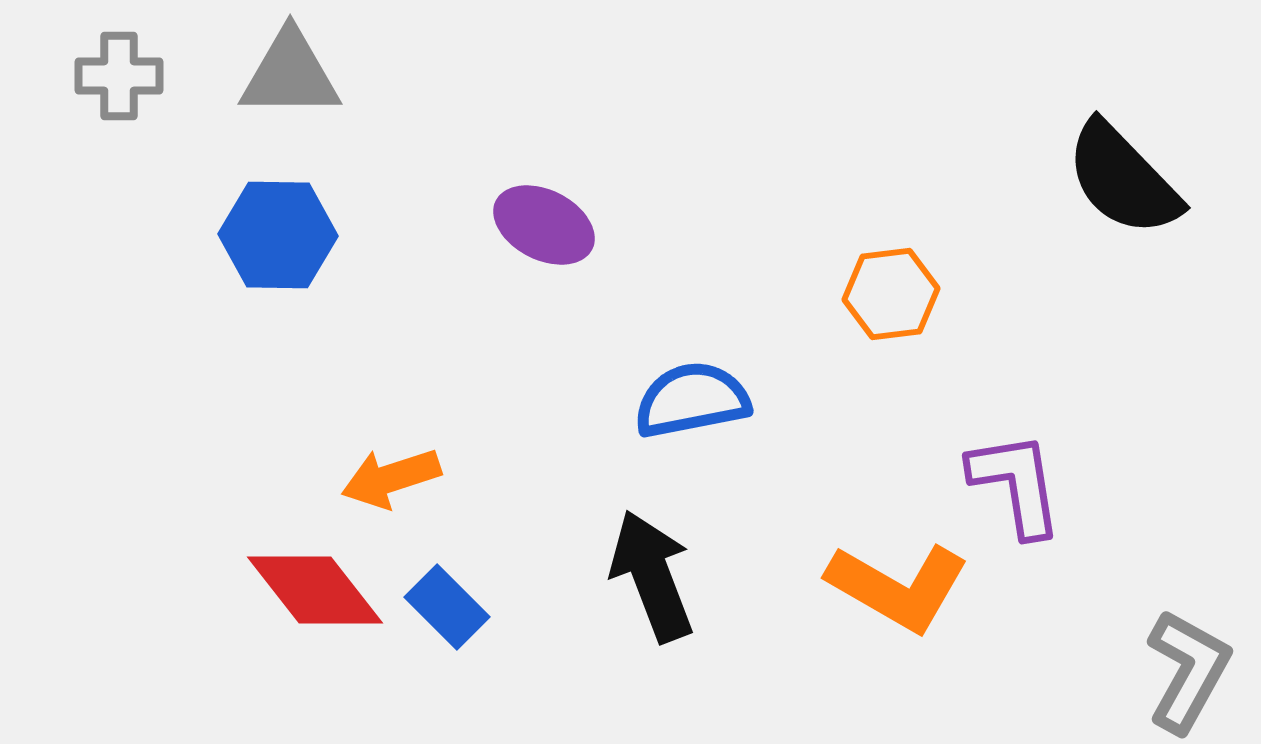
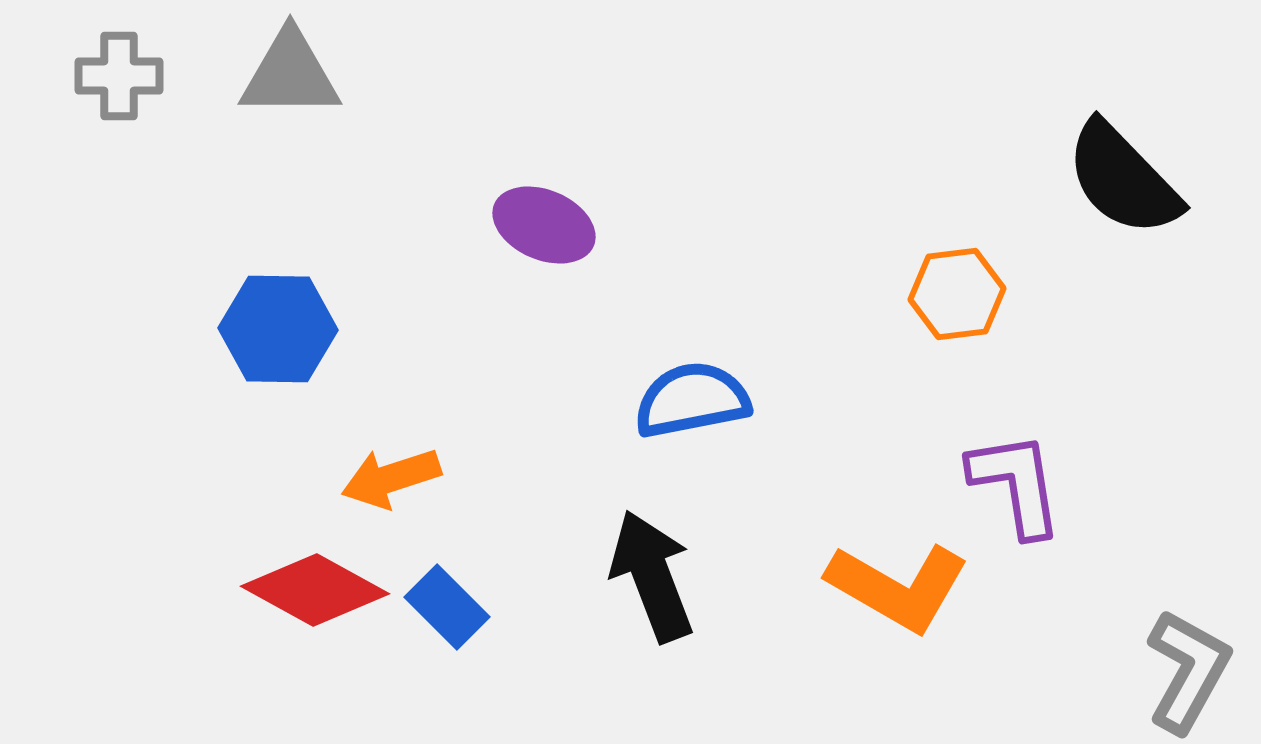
purple ellipse: rotated 4 degrees counterclockwise
blue hexagon: moved 94 px down
orange hexagon: moved 66 px right
red diamond: rotated 23 degrees counterclockwise
